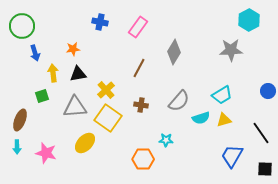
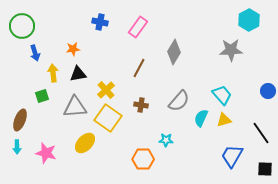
cyan trapezoid: rotated 100 degrees counterclockwise
cyan semicircle: rotated 132 degrees clockwise
